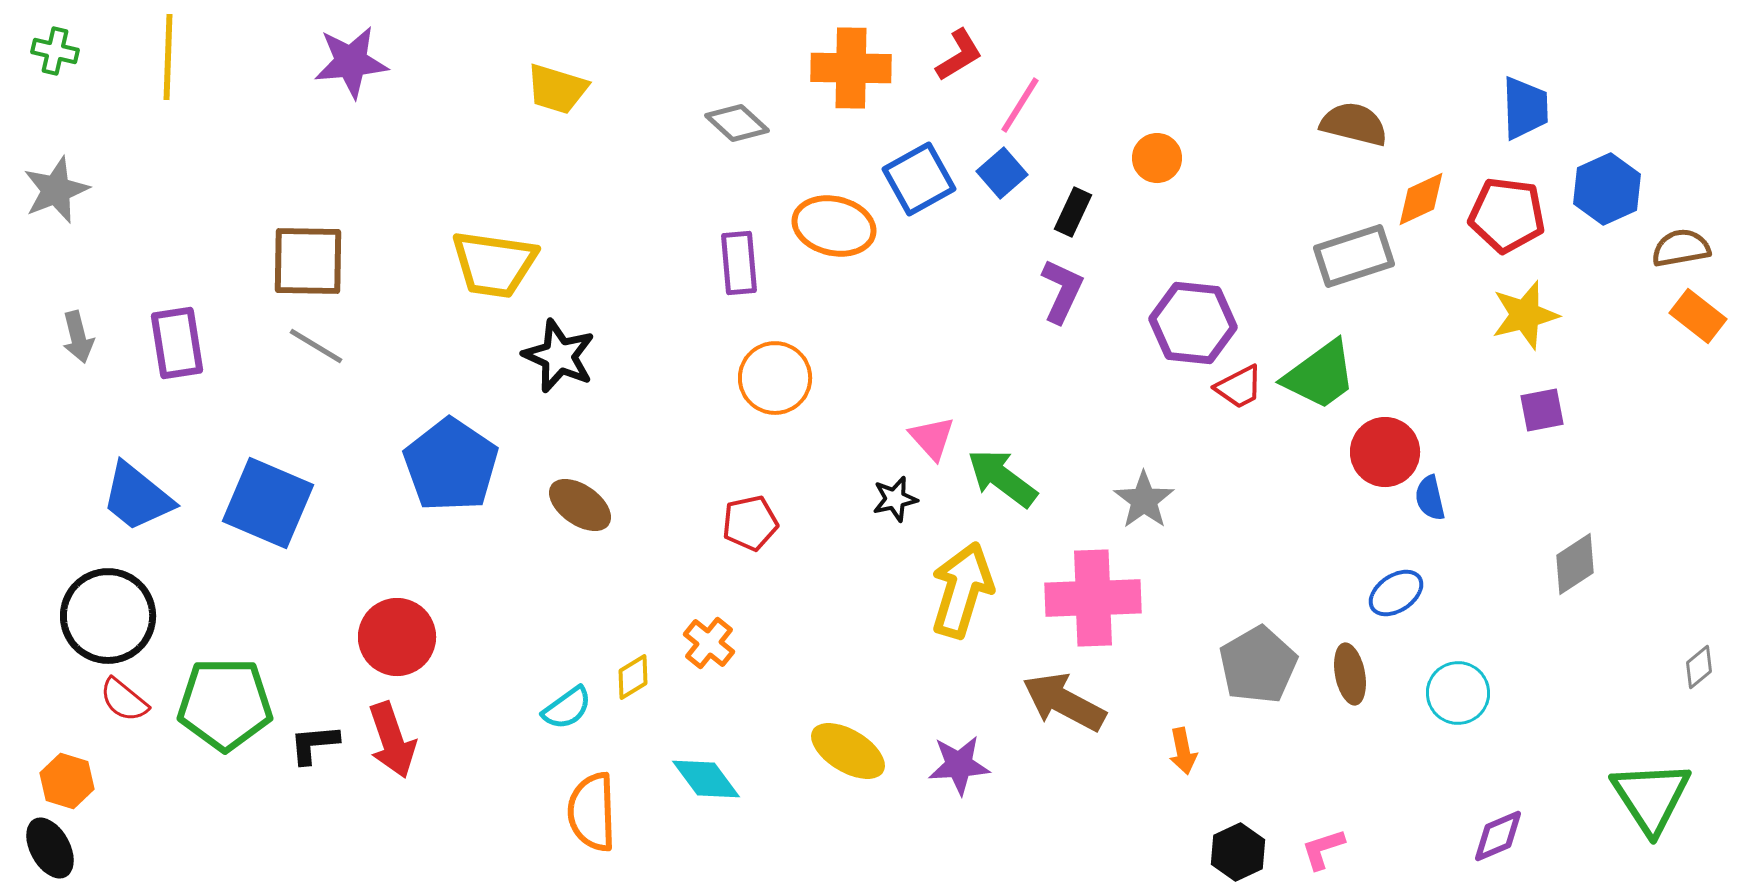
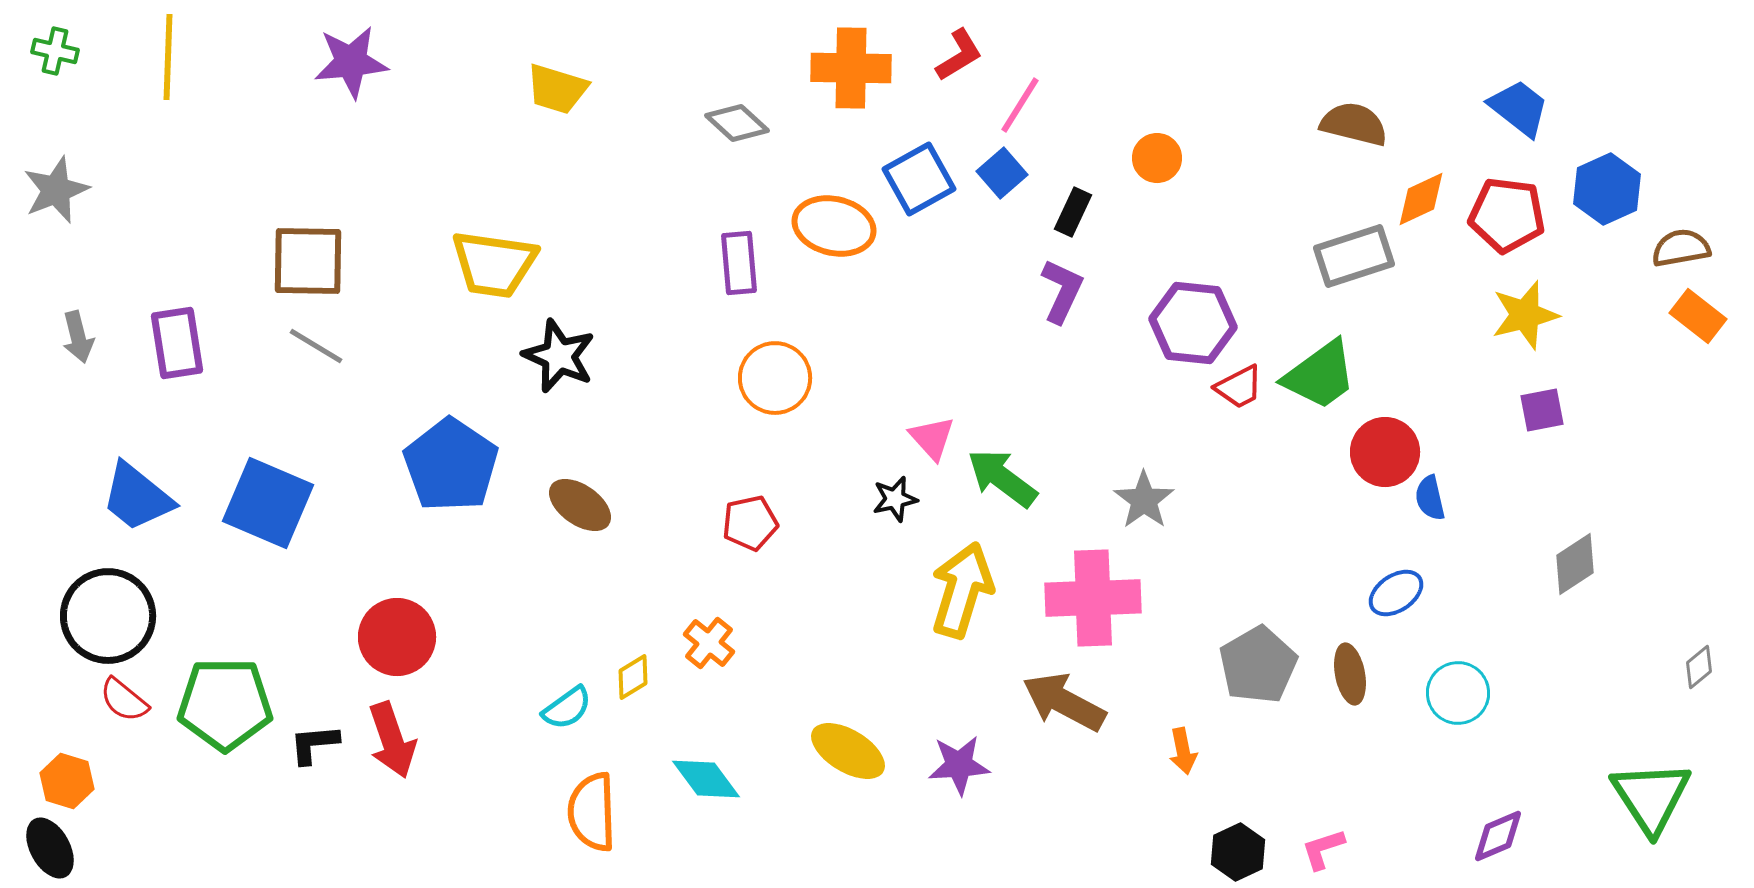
blue trapezoid at (1525, 108): moved 6 px left; rotated 50 degrees counterclockwise
